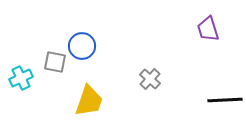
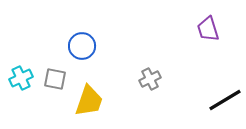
gray square: moved 17 px down
gray cross: rotated 20 degrees clockwise
black line: rotated 28 degrees counterclockwise
